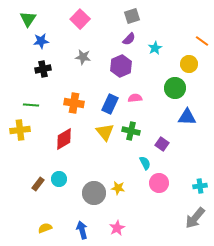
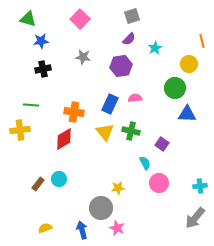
green triangle: rotated 48 degrees counterclockwise
orange line: rotated 40 degrees clockwise
purple hexagon: rotated 15 degrees clockwise
orange cross: moved 9 px down
blue triangle: moved 3 px up
yellow star: rotated 16 degrees counterclockwise
gray circle: moved 7 px right, 15 px down
pink star: rotated 21 degrees counterclockwise
